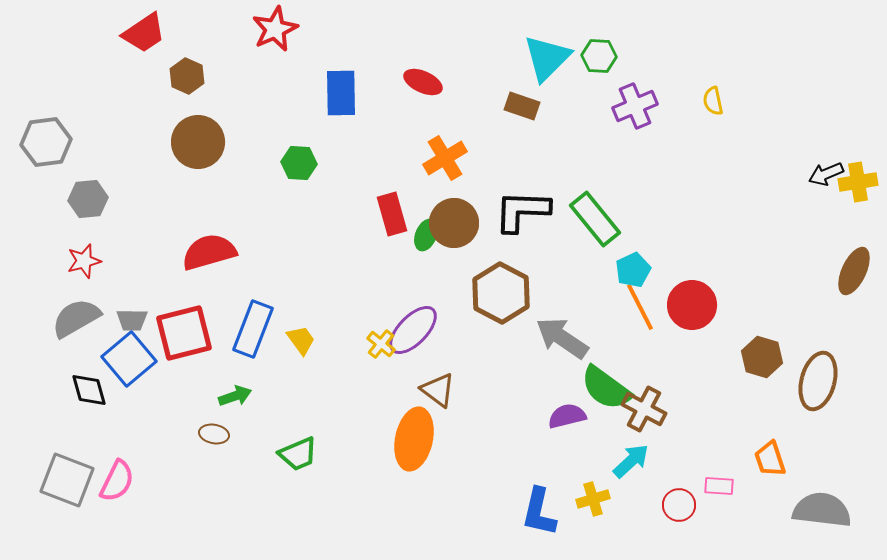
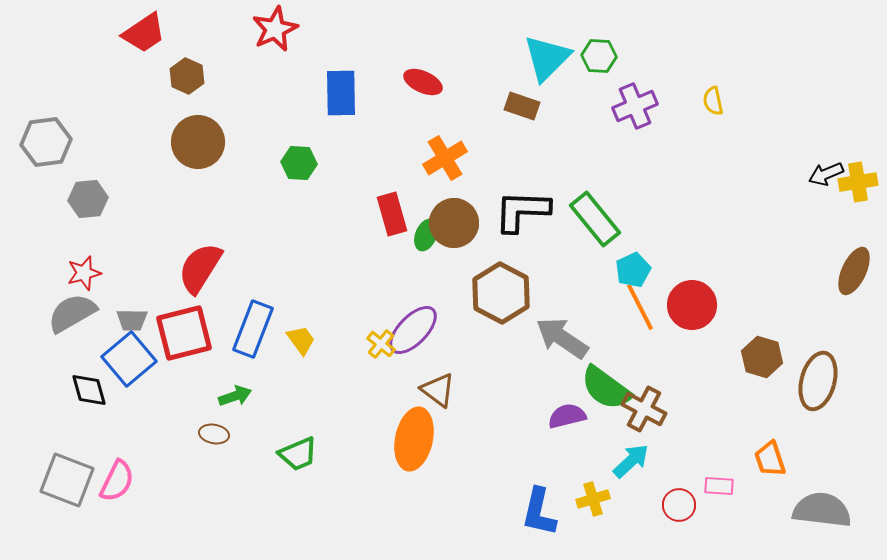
red semicircle at (209, 252): moved 9 px left, 16 px down; rotated 42 degrees counterclockwise
red star at (84, 261): moved 12 px down
gray semicircle at (76, 318): moved 4 px left, 5 px up
